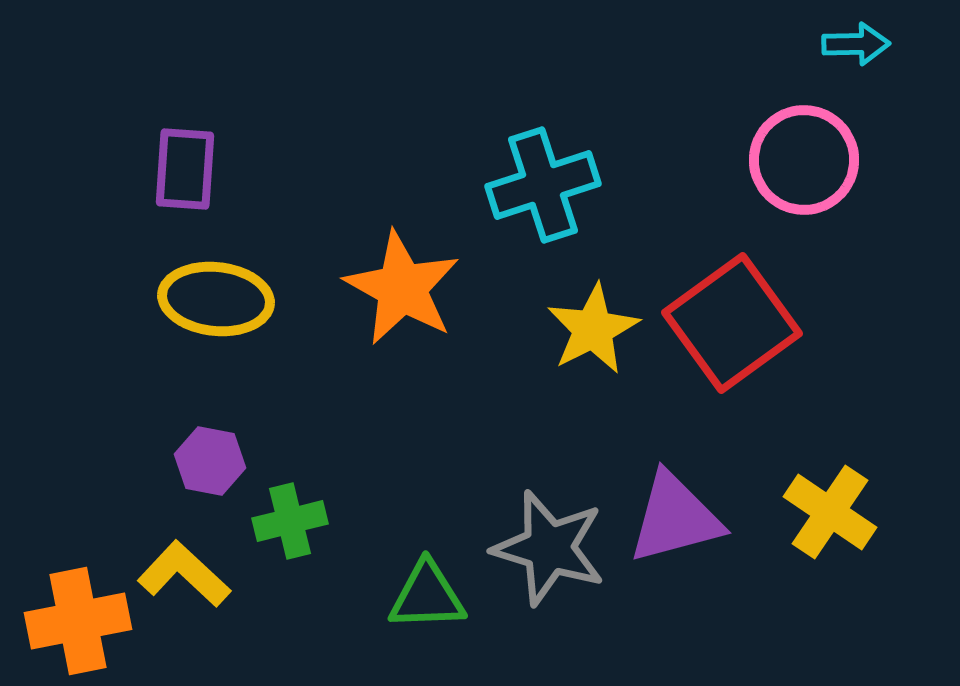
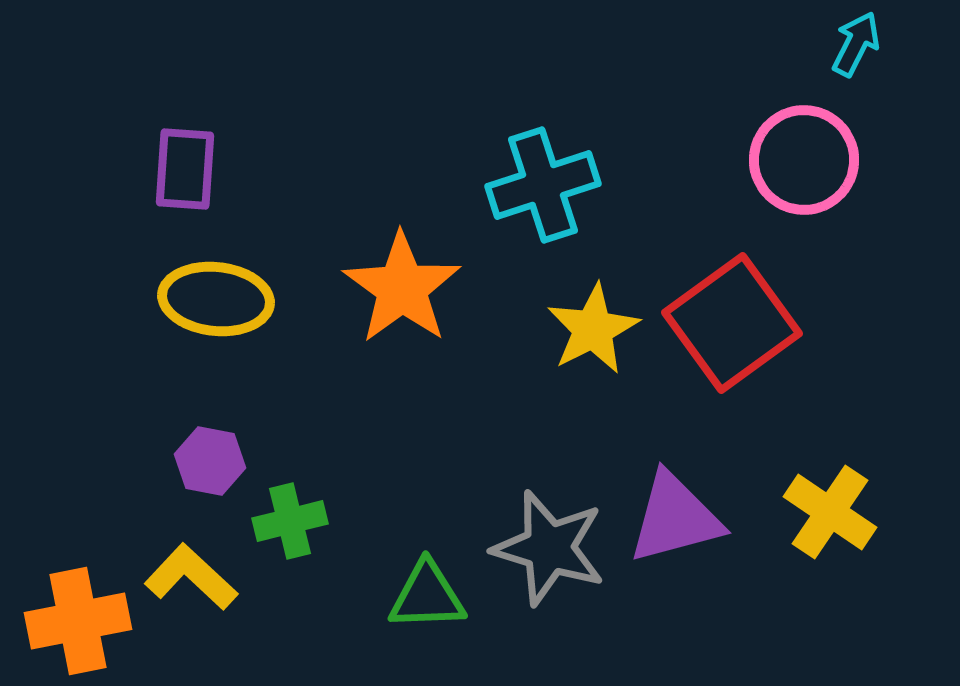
cyan arrow: rotated 62 degrees counterclockwise
orange star: rotated 7 degrees clockwise
yellow L-shape: moved 7 px right, 3 px down
